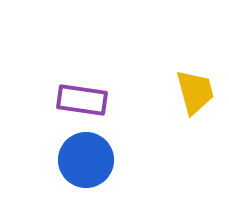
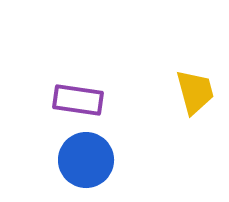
purple rectangle: moved 4 px left
